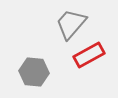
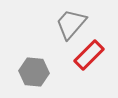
red rectangle: rotated 16 degrees counterclockwise
